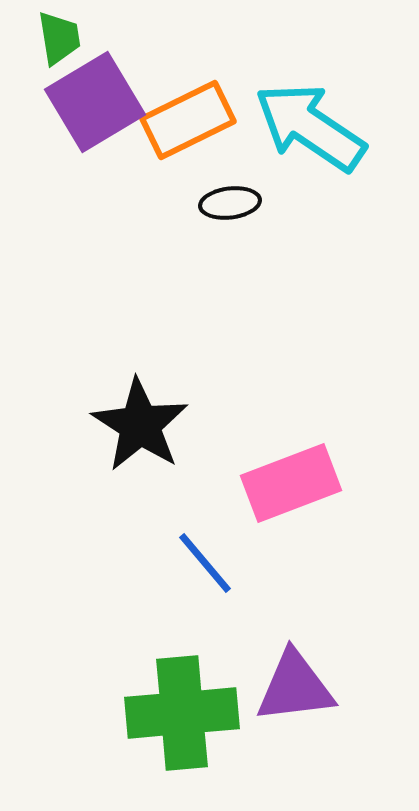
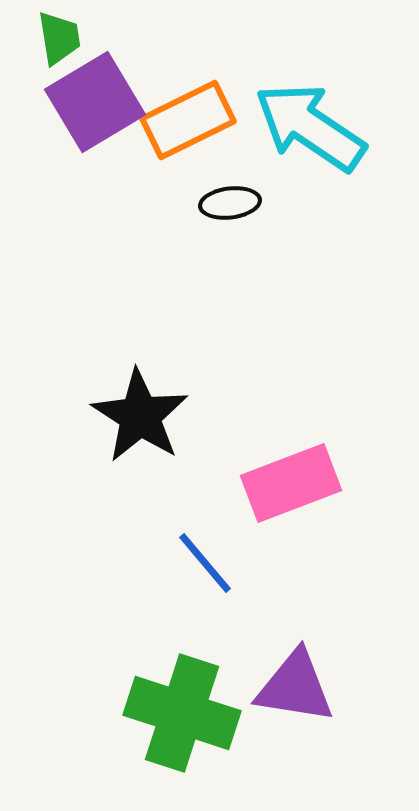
black star: moved 9 px up
purple triangle: rotated 16 degrees clockwise
green cross: rotated 23 degrees clockwise
